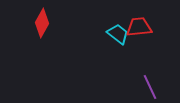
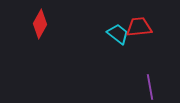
red diamond: moved 2 px left, 1 px down
purple line: rotated 15 degrees clockwise
